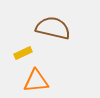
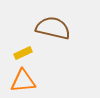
orange triangle: moved 13 px left
